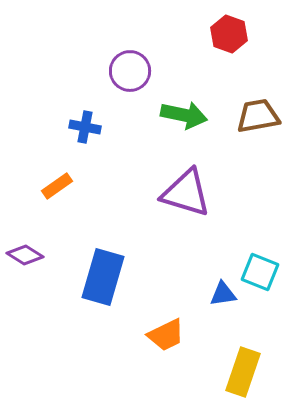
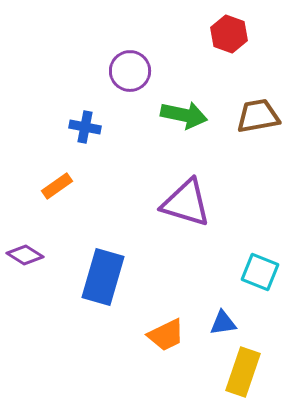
purple triangle: moved 10 px down
blue triangle: moved 29 px down
